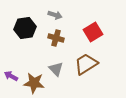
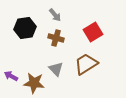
gray arrow: rotated 32 degrees clockwise
